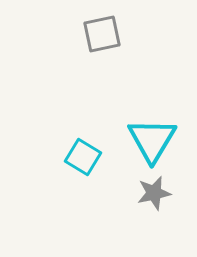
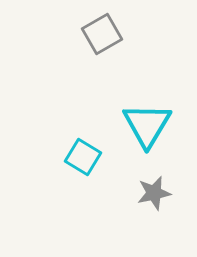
gray square: rotated 18 degrees counterclockwise
cyan triangle: moved 5 px left, 15 px up
